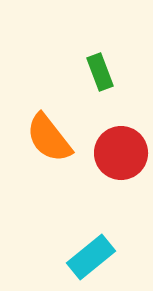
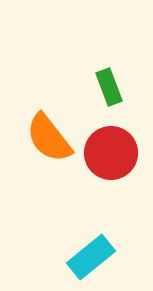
green rectangle: moved 9 px right, 15 px down
red circle: moved 10 px left
